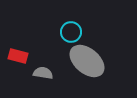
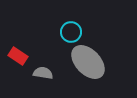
red rectangle: rotated 18 degrees clockwise
gray ellipse: moved 1 px right, 1 px down; rotated 6 degrees clockwise
